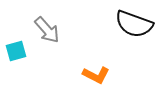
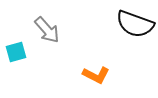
black semicircle: moved 1 px right
cyan square: moved 1 px down
